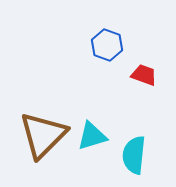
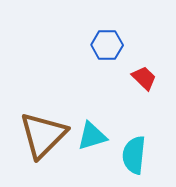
blue hexagon: rotated 20 degrees counterclockwise
red trapezoid: moved 3 px down; rotated 24 degrees clockwise
